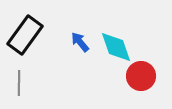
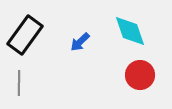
blue arrow: rotated 95 degrees counterclockwise
cyan diamond: moved 14 px right, 16 px up
red circle: moved 1 px left, 1 px up
